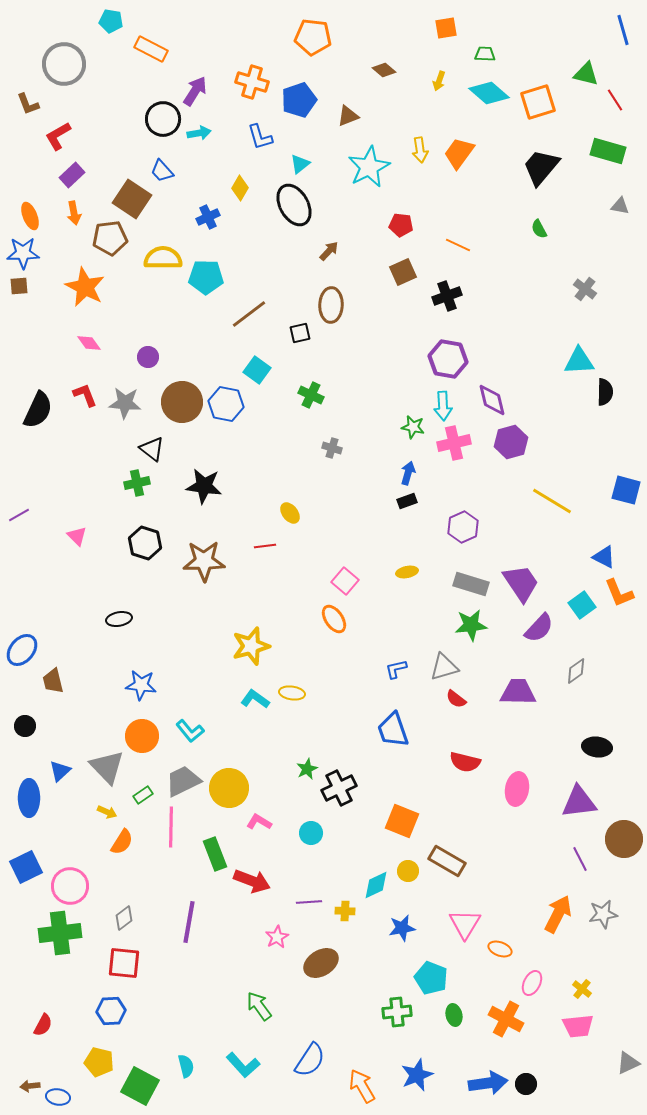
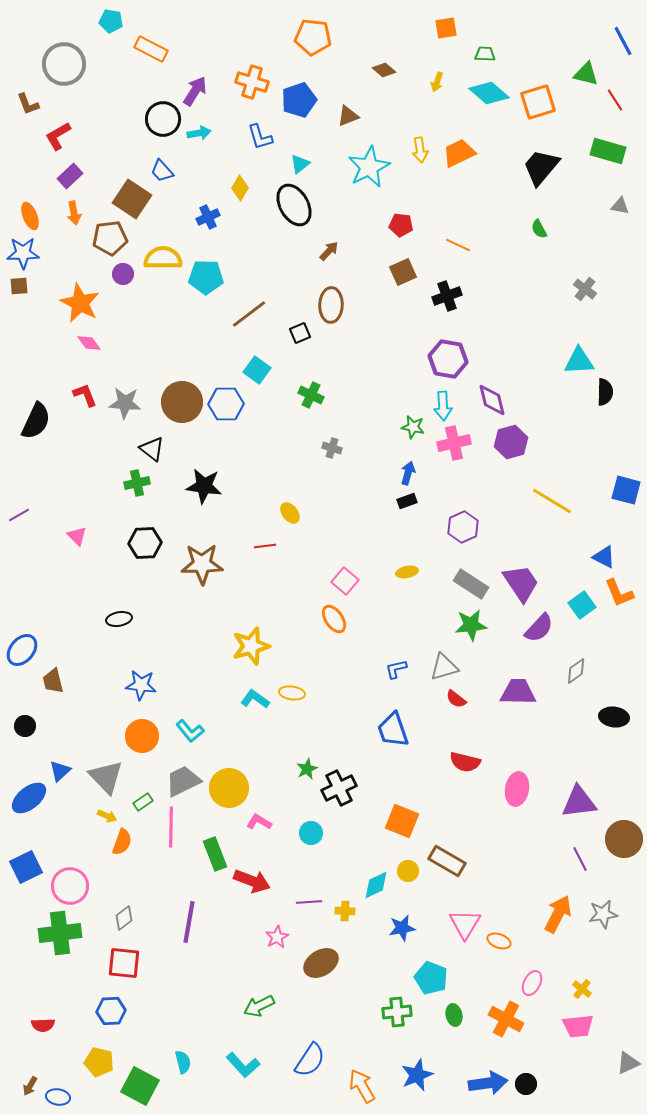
blue line at (623, 30): moved 11 px down; rotated 12 degrees counterclockwise
yellow arrow at (439, 81): moved 2 px left, 1 px down
orange trapezoid at (459, 153): rotated 28 degrees clockwise
purple rectangle at (72, 175): moved 2 px left, 1 px down
orange star at (85, 287): moved 5 px left, 16 px down
black square at (300, 333): rotated 10 degrees counterclockwise
purple circle at (148, 357): moved 25 px left, 83 px up
blue hexagon at (226, 404): rotated 12 degrees counterclockwise
black semicircle at (38, 410): moved 2 px left, 11 px down
black hexagon at (145, 543): rotated 20 degrees counterclockwise
brown star at (204, 561): moved 2 px left, 3 px down
gray rectangle at (471, 584): rotated 16 degrees clockwise
black ellipse at (597, 747): moved 17 px right, 30 px up
gray triangle at (107, 767): moved 1 px left, 10 px down
green rectangle at (143, 795): moved 7 px down
blue ellipse at (29, 798): rotated 51 degrees clockwise
yellow arrow at (107, 812): moved 4 px down
orange semicircle at (122, 842): rotated 12 degrees counterclockwise
orange ellipse at (500, 949): moved 1 px left, 8 px up
green arrow at (259, 1006): rotated 80 degrees counterclockwise
red semicircle at (43, 1025): rotated 60 degrees clockwise
cyan semicircle at (186, 1066): moved 3 px left, 4 px up
brown arrow at (30, 1086): rotated 54 degrees counterclockwise
